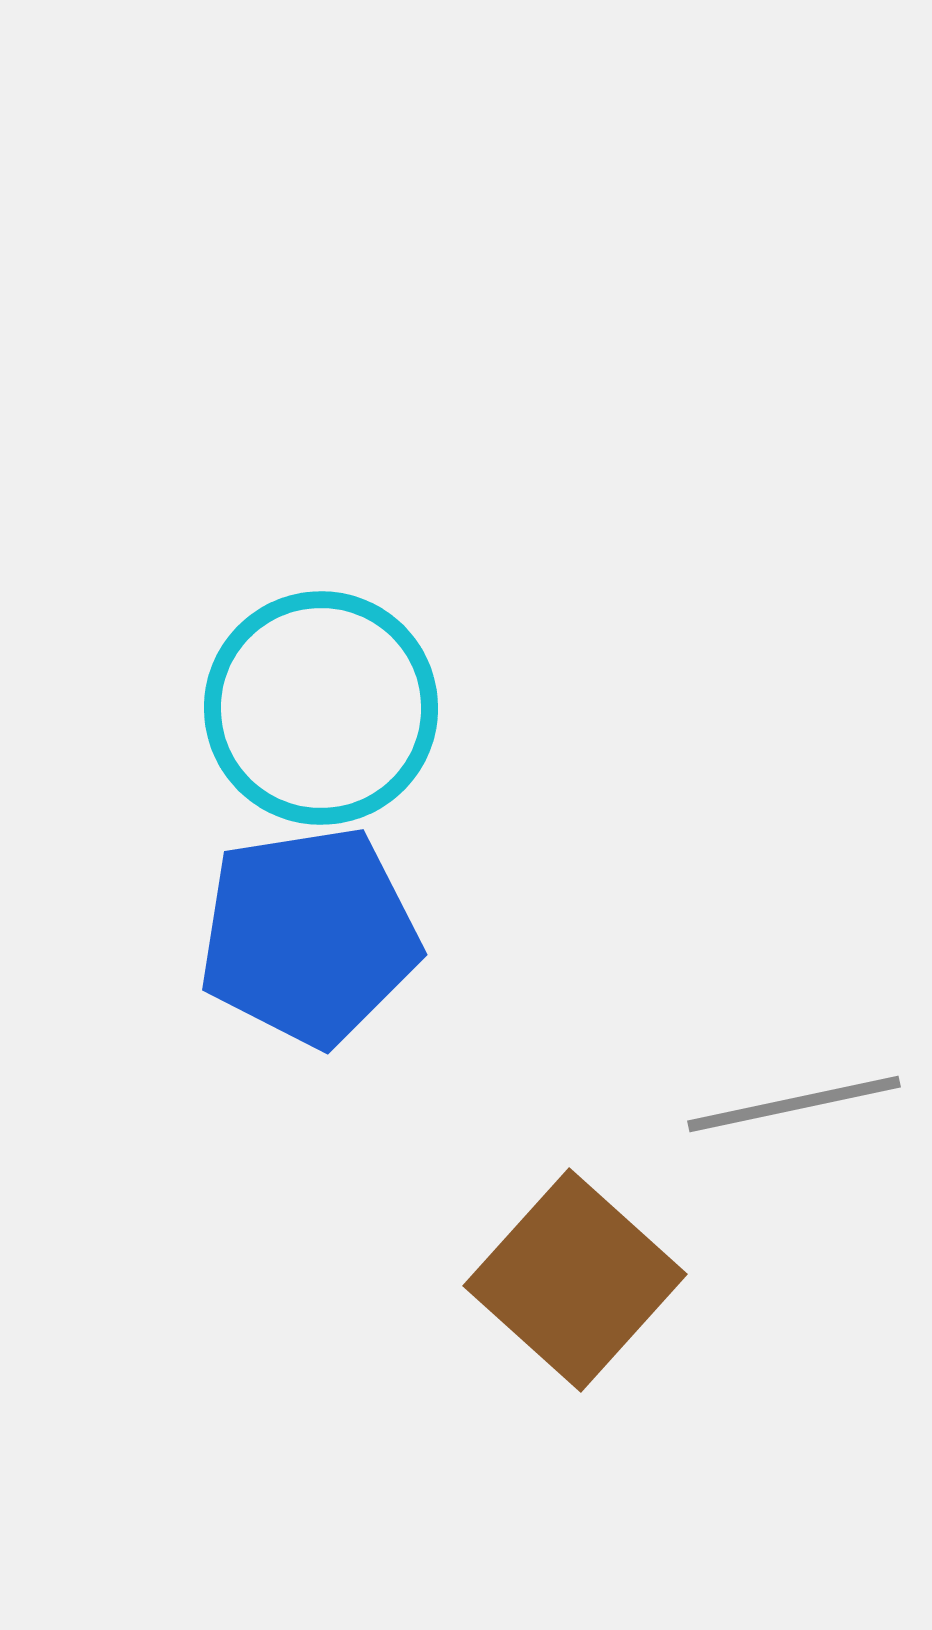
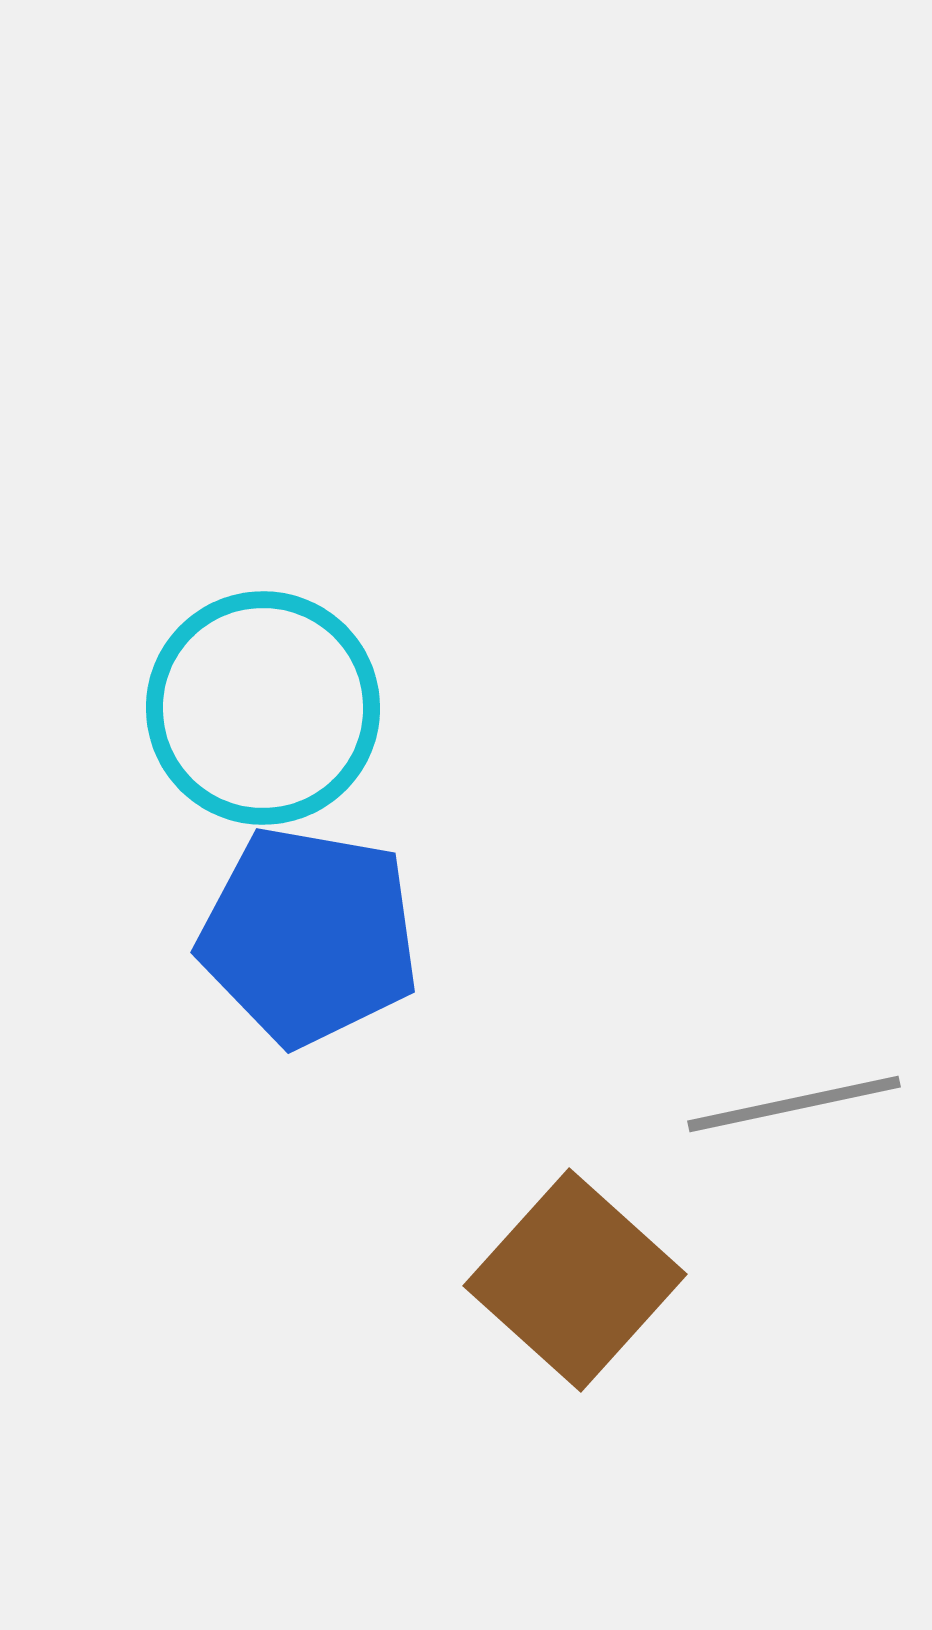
cyan circle: moved 58 px left
blue pentagon: rotated 19 degrees clockwise
